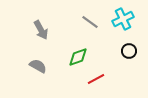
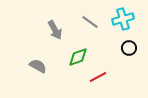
cyan cross: rotated 10 degrees clockwise
gray arrow: moved 14 px right
black circle: moved 3 px up
red line: moved 2 px right, 2 px up
